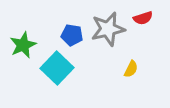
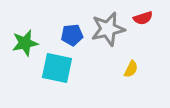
blue pentagon: rotated 15 degrees counterclockwise
green star: moved 2 px right, 2 px up; rotated 12 degrees clockwise
cyan square: rotated 32 degrees counterclockwise
